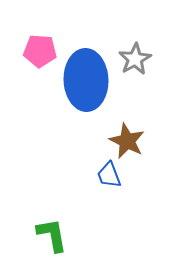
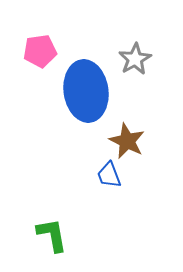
pink pentagon: rotated 12 degrees counterclockwise
blue ellipse: moved 11 px down; rotated 6 degrees counterclockwise
